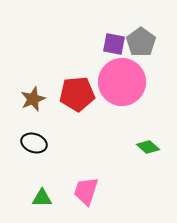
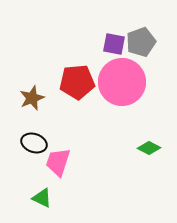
gray pentagon: rotated 16 degrees clockwise
red pentagon: moved 12 px up
brown star: moved 1 px left, 1 px up
green diamond: moved 1 px right, 1 px down; rotated 15 degrees counterclockwise
pink trapezoid: moved 28 px left, 29 px up
green triangle: rotated 25 degrees clockwise
